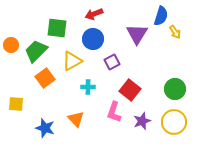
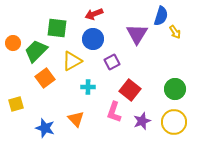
orange circle: moved 2 px right, 2 px up
yellow square: rotated 21 degrees counterclockwise
